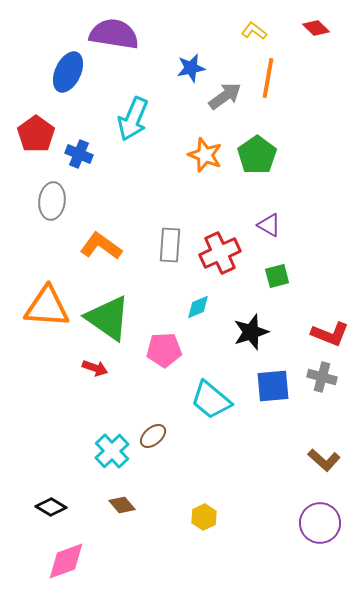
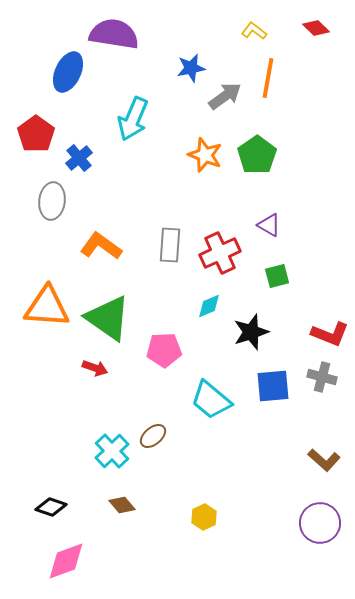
blue cross: moved 4 px down; rotated 28 degrees clockwise
cyan diamond: moved 11 px right, 1 px up
black diamond: rotated 12 degrees counterclockwise
